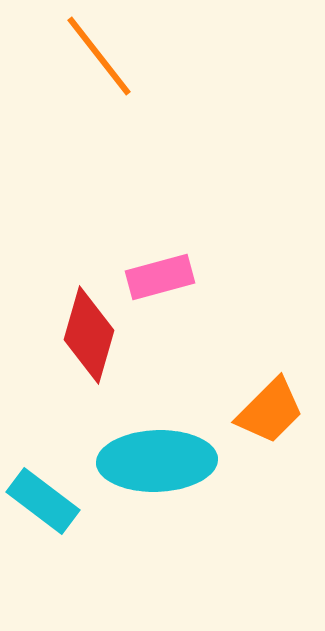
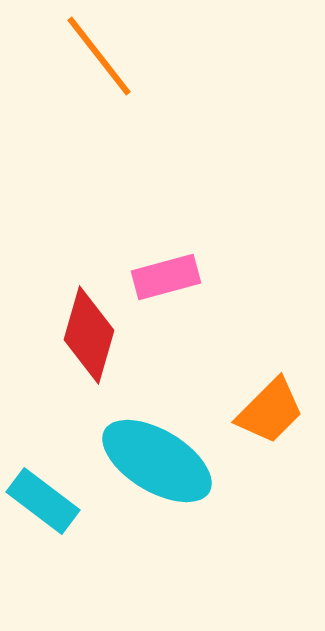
pink rectangle: moved 6 px right
cyan ellipse: rotated 33 degrees clockwise
